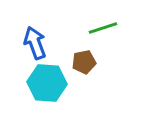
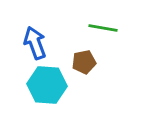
green line: rotated 28 degrees clockwise
cyan hexagon: moved 2 px down
